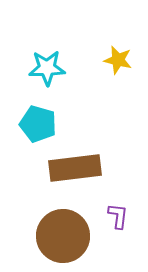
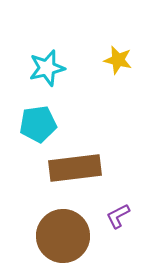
cyan star: rotated 12 degrees counterclockwise
cyan pentagon: rotated 24 degrees counterclockwise
purple L-shape: rotated 124 degrees counterclockwise
